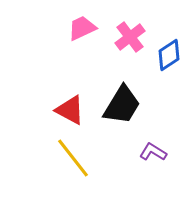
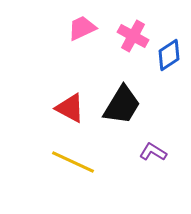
pink cross: moved 3 px right, 1 px up; rotated 24 degrees counterclockwise
red triangle: moved 2 px up
yellow line: moved 4 px down; rotated 27 degrees counterclockwise
